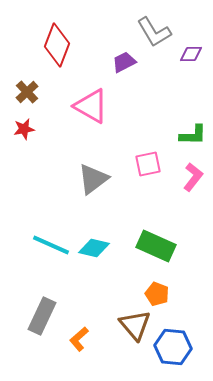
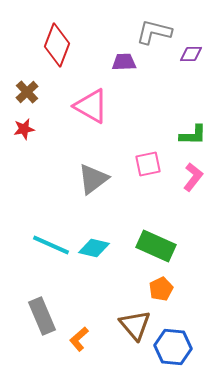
gray L-shape: rotated 135 degrees clockwise
purple trapezoid: rotated 25 degrees clockwise
orange pentagon: moved 4 px right, 5 px up; rotated 25 degrees clockwise
gray rectangle: rotated 48 degrees counterclockwise
